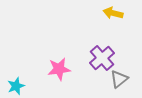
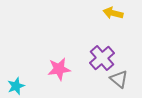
gray triangle: rotated 42 degrees counterclockwise
